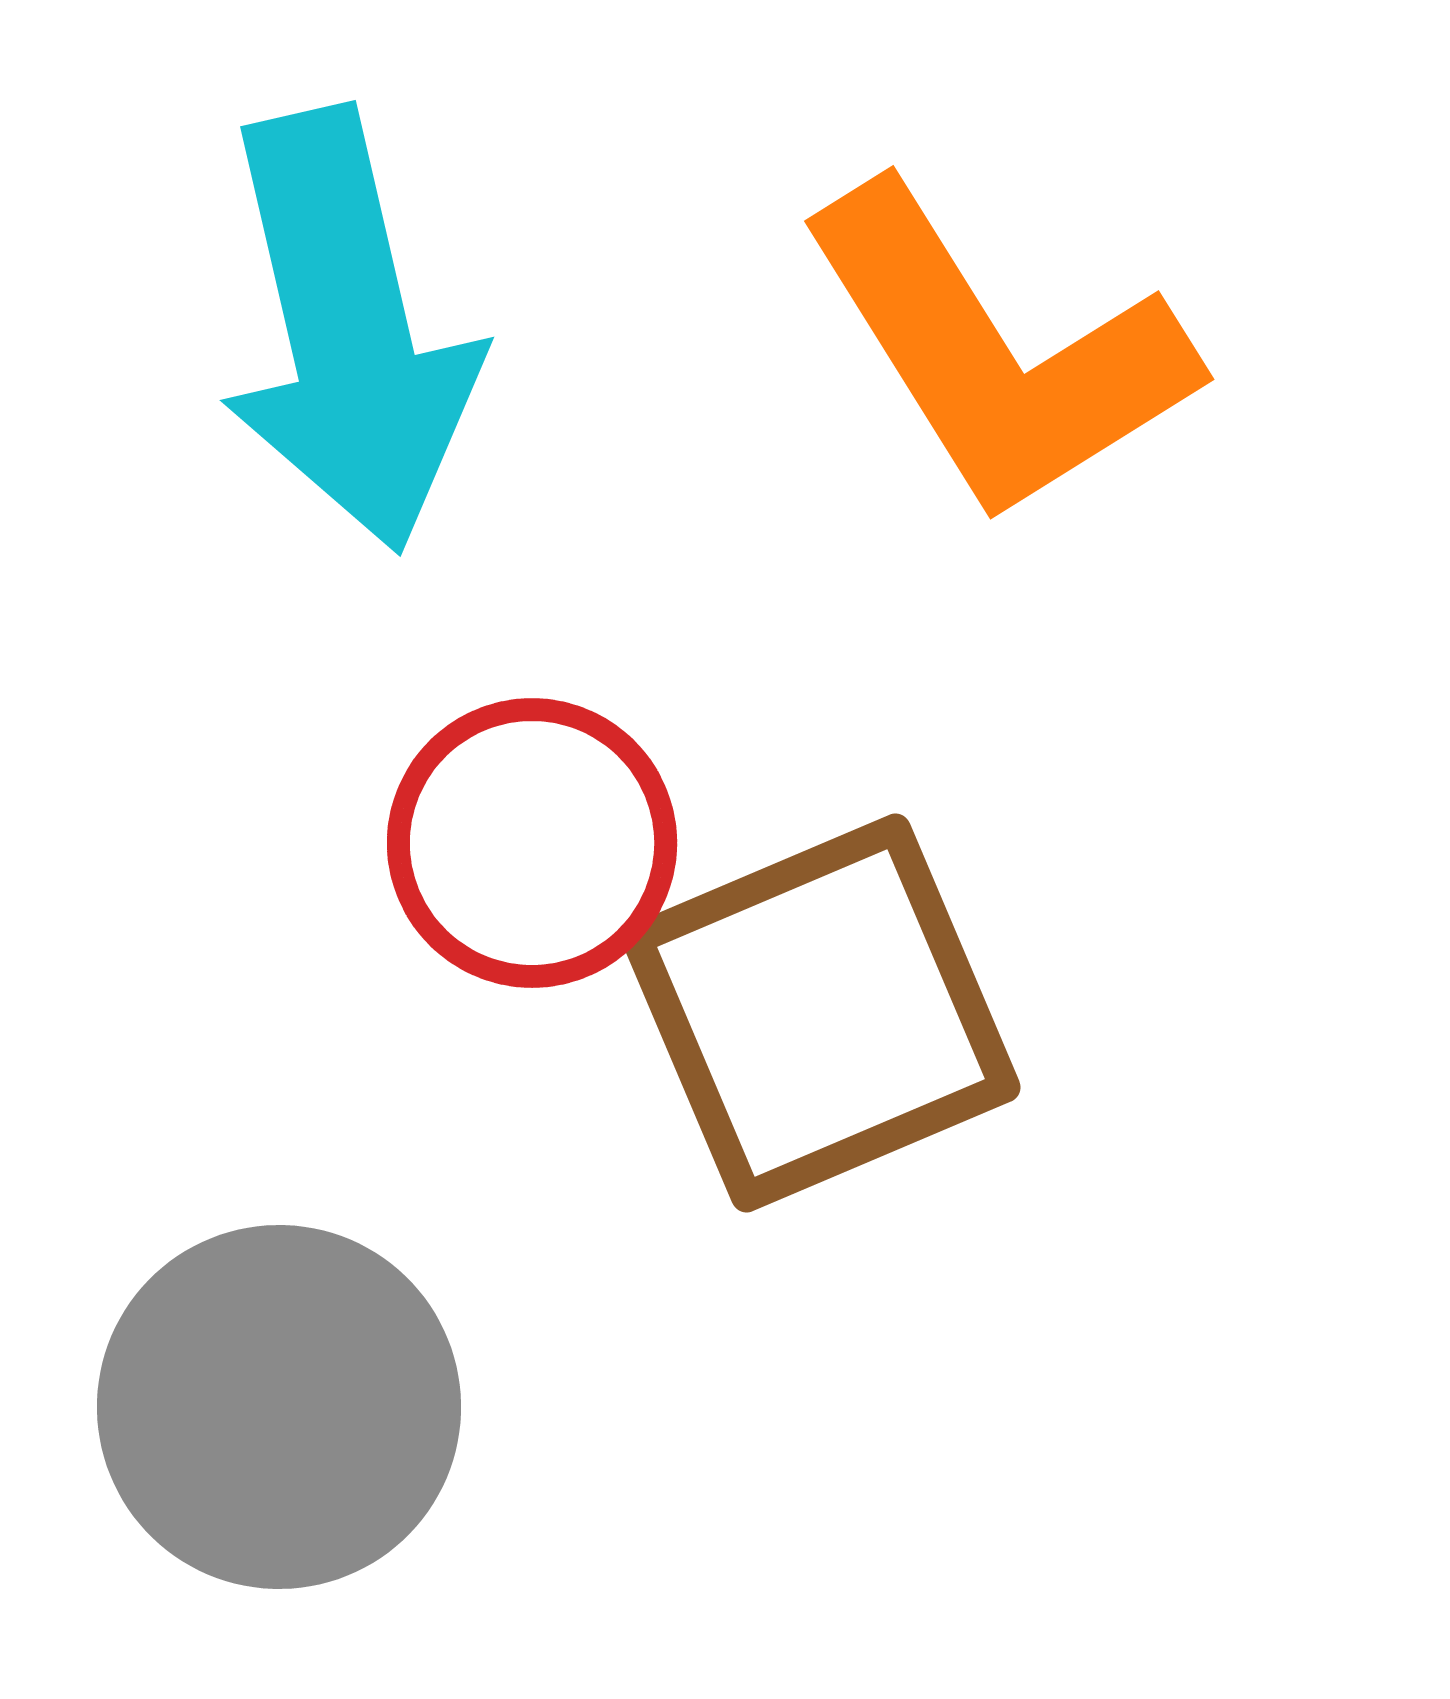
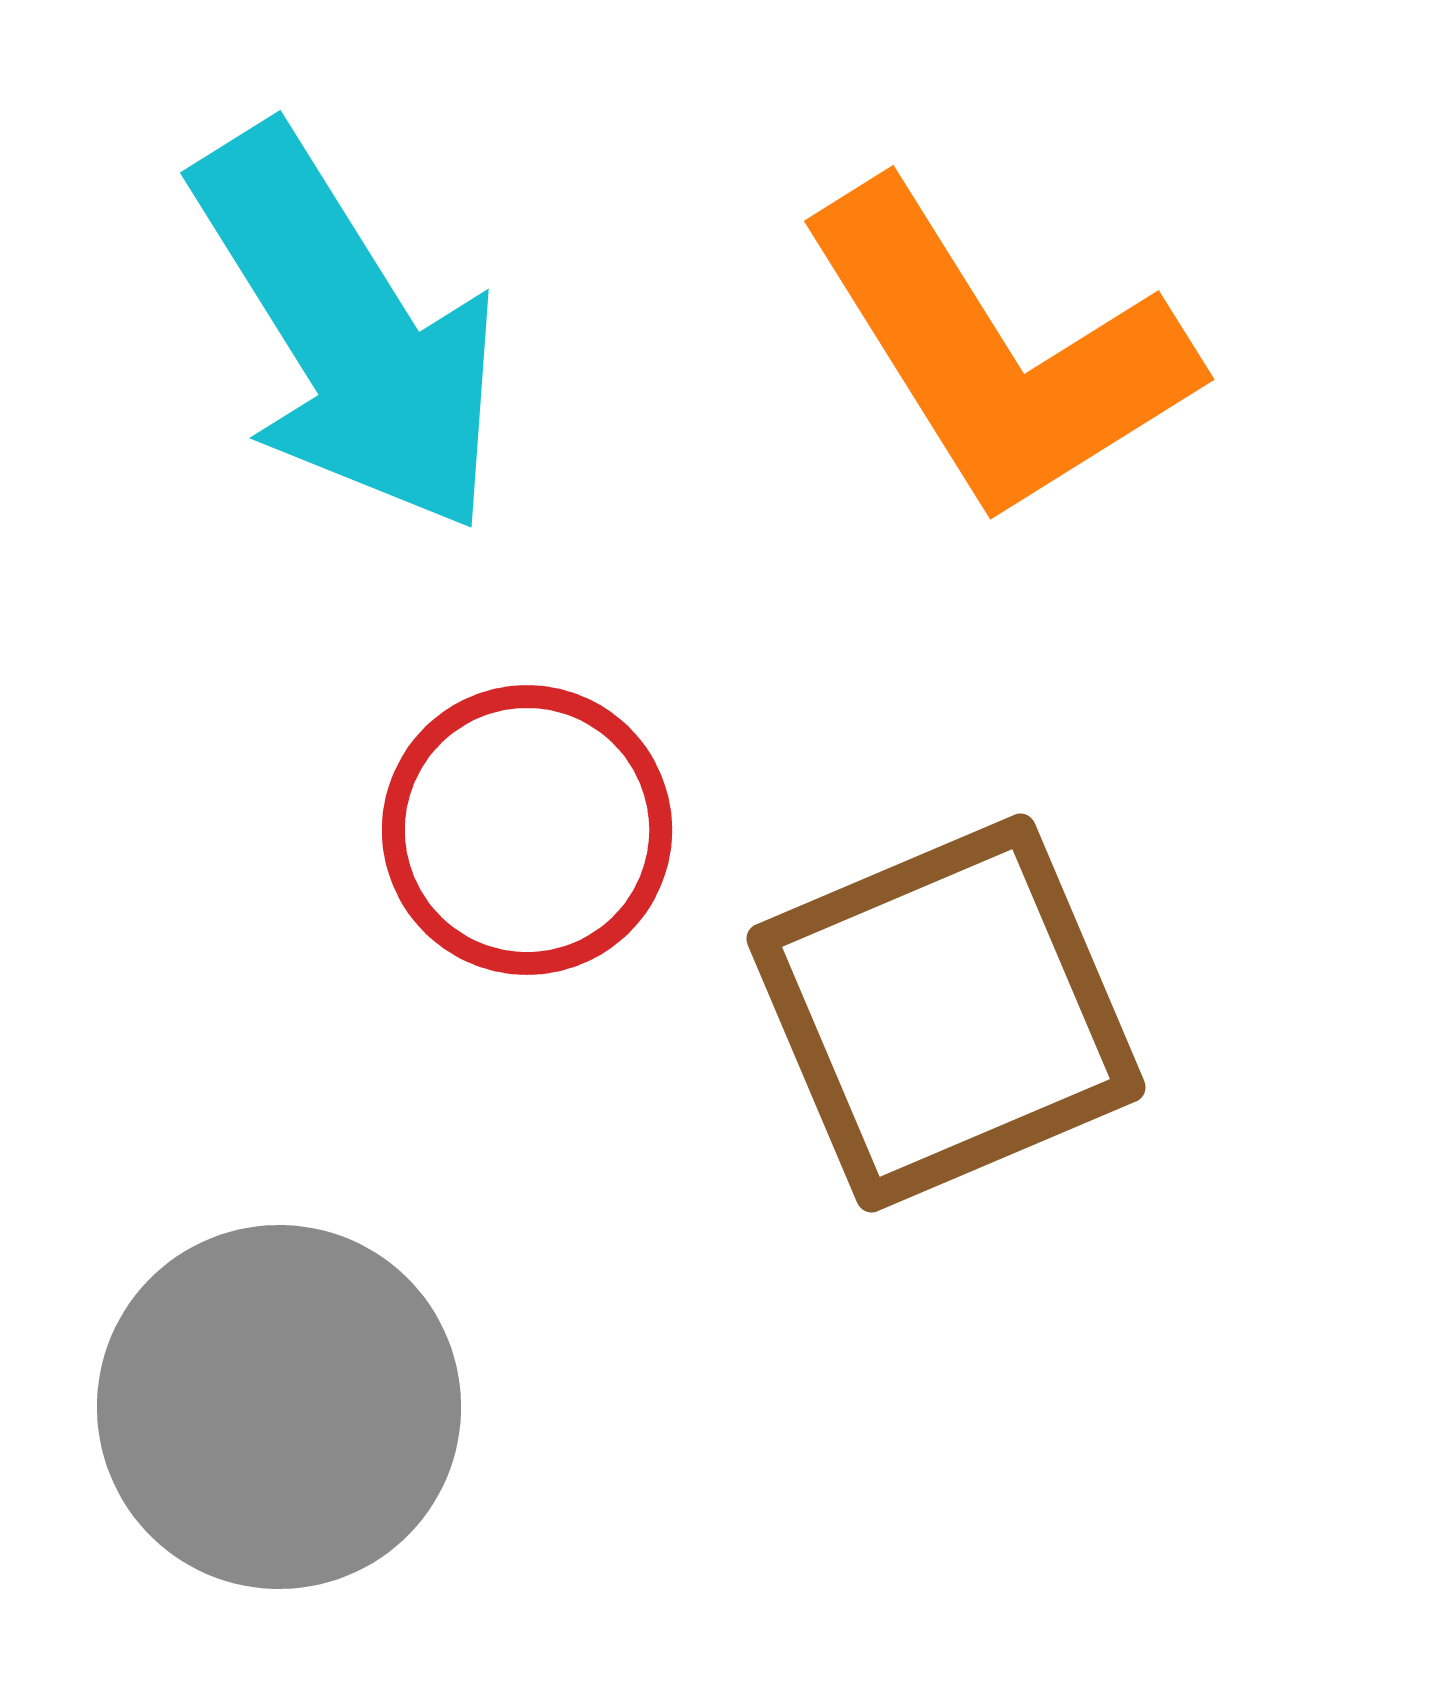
cyan arrow: rotated 19 degrees counterclockwise
red circle: moved 5 px left, 13 px up
brown square: moved 125 px right
